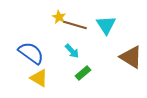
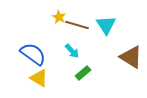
brown line: moved 2 px right
blue semicircle: moved 2 px right, 1 px down
